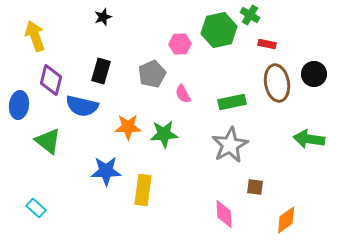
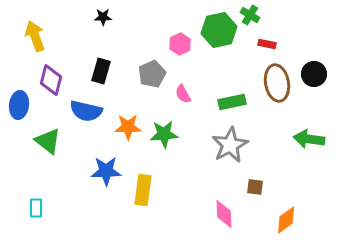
black star: rotated 18 degrees clockwise
pink hexagon: rotated 25 degrees counterclockwise
blue semicircle: moved 4 px right, 5 px down
cyan rectangle: rotated 48 degrees clockwise
